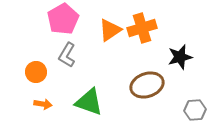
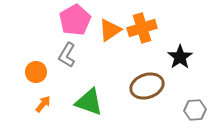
pink pentagon: moved 12 px right, 1 px down
black star: rotated 20 degrees counterclockwise
brown ellipse: moved 1 px down
orange arrow: rotated 60 degrees counterclockwise
